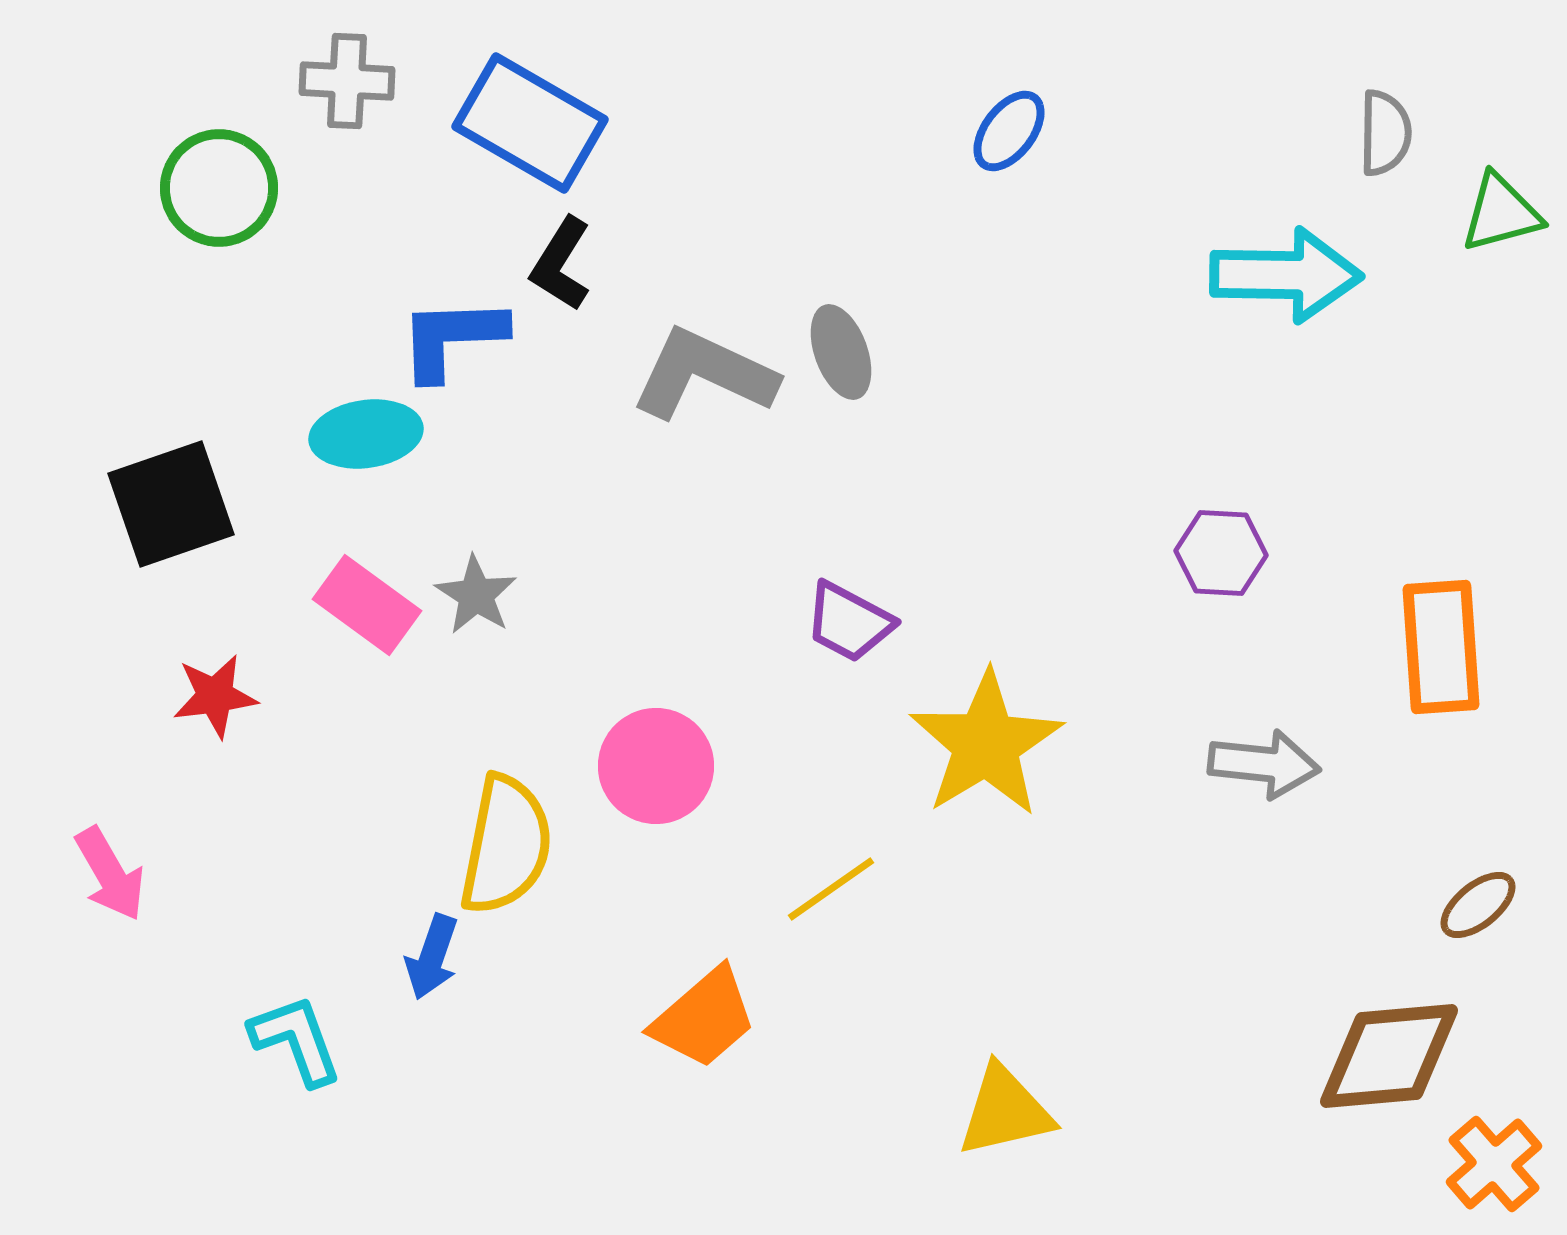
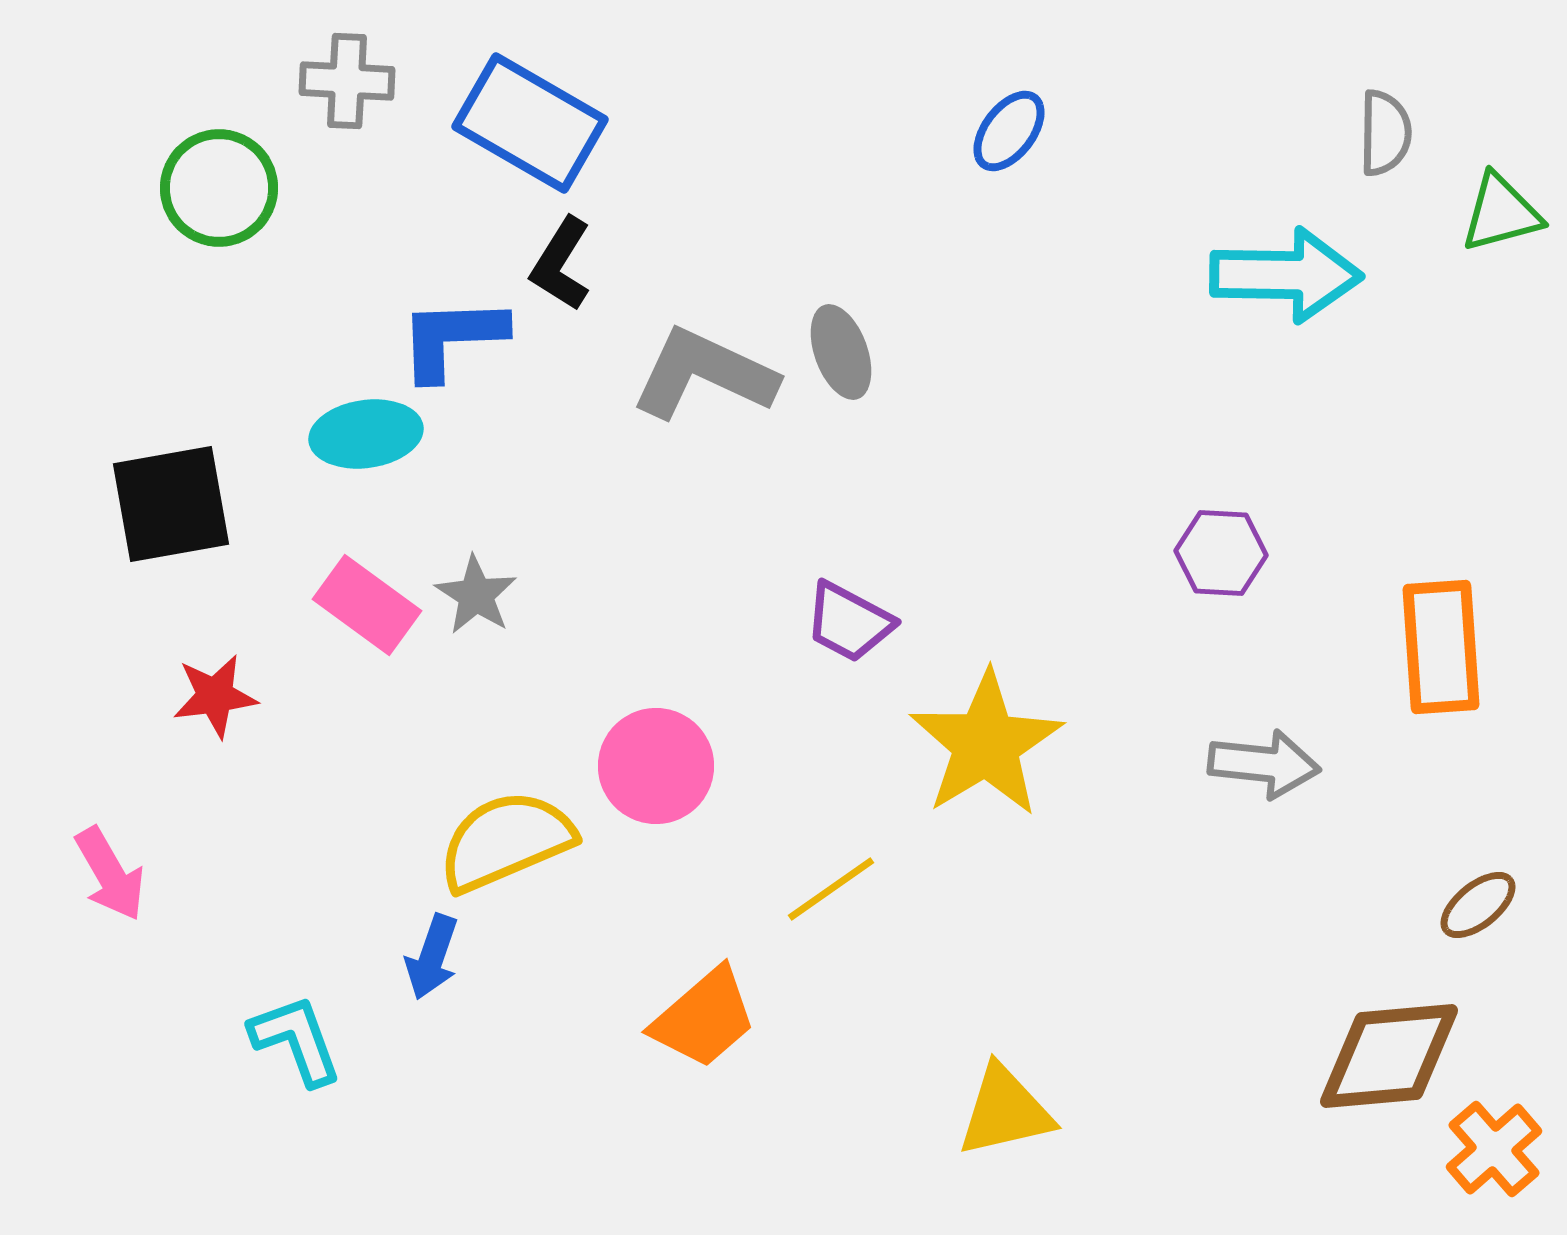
black square: rotated 9 degrees clockwise
yellow semicircle: moved 4 px up; rotated 124 degrees counterclockwise
orange cross: moved 15 px up
